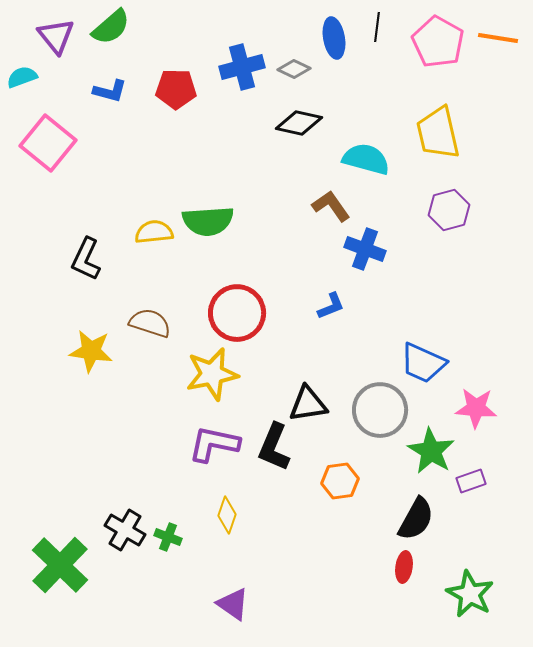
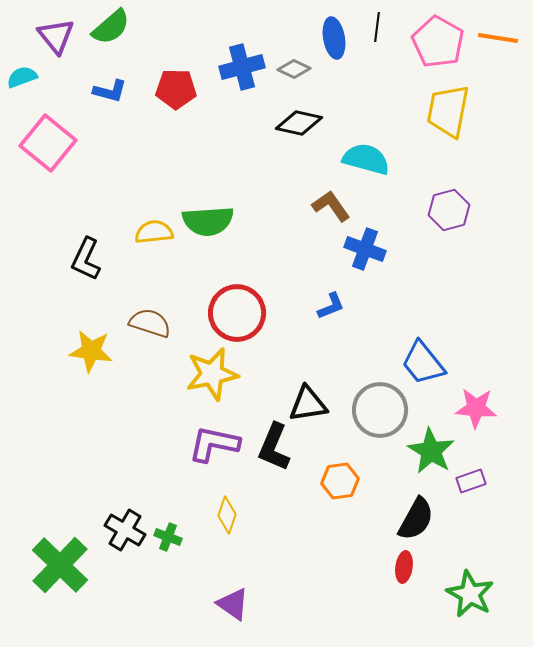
yellow trapezoid at (438, 133): moved 10 px right, 22 px up; rotated 24 degrees clockwise
blue trapezoid at (423, 363): rotated 27 degrees clockwise
